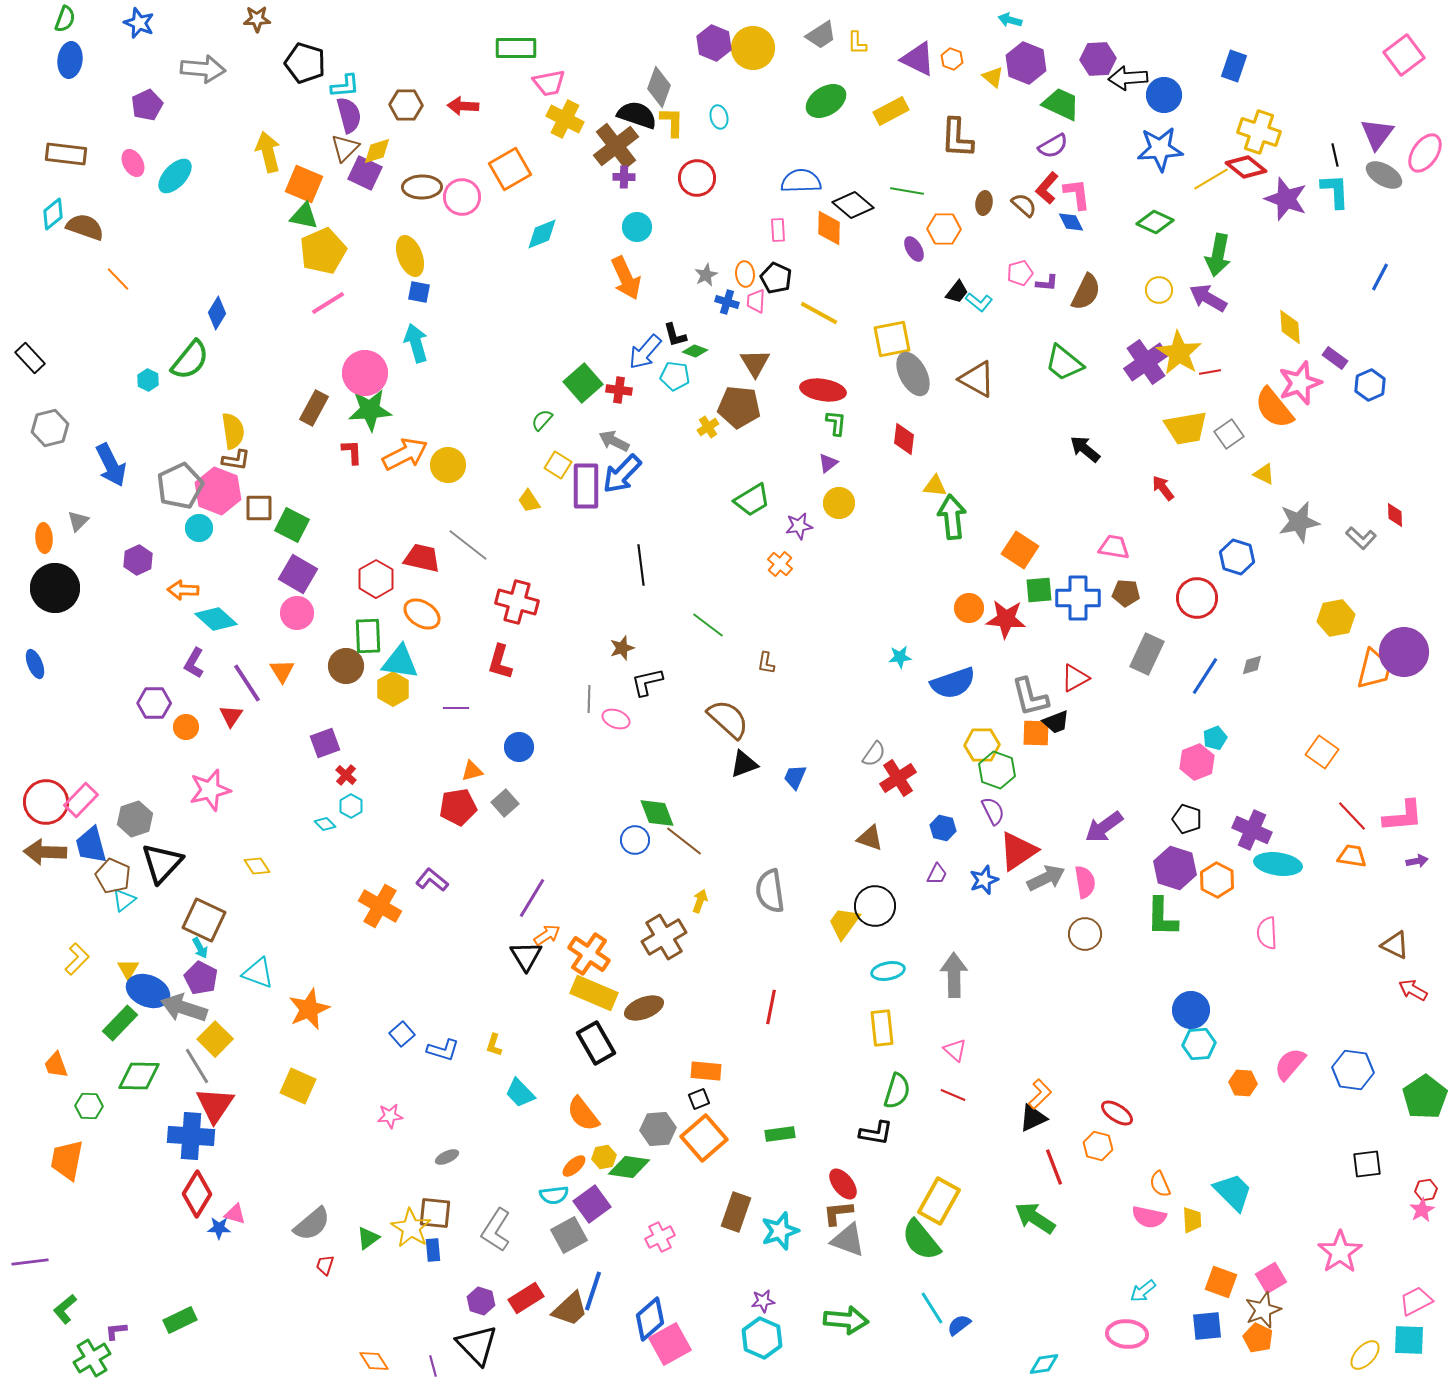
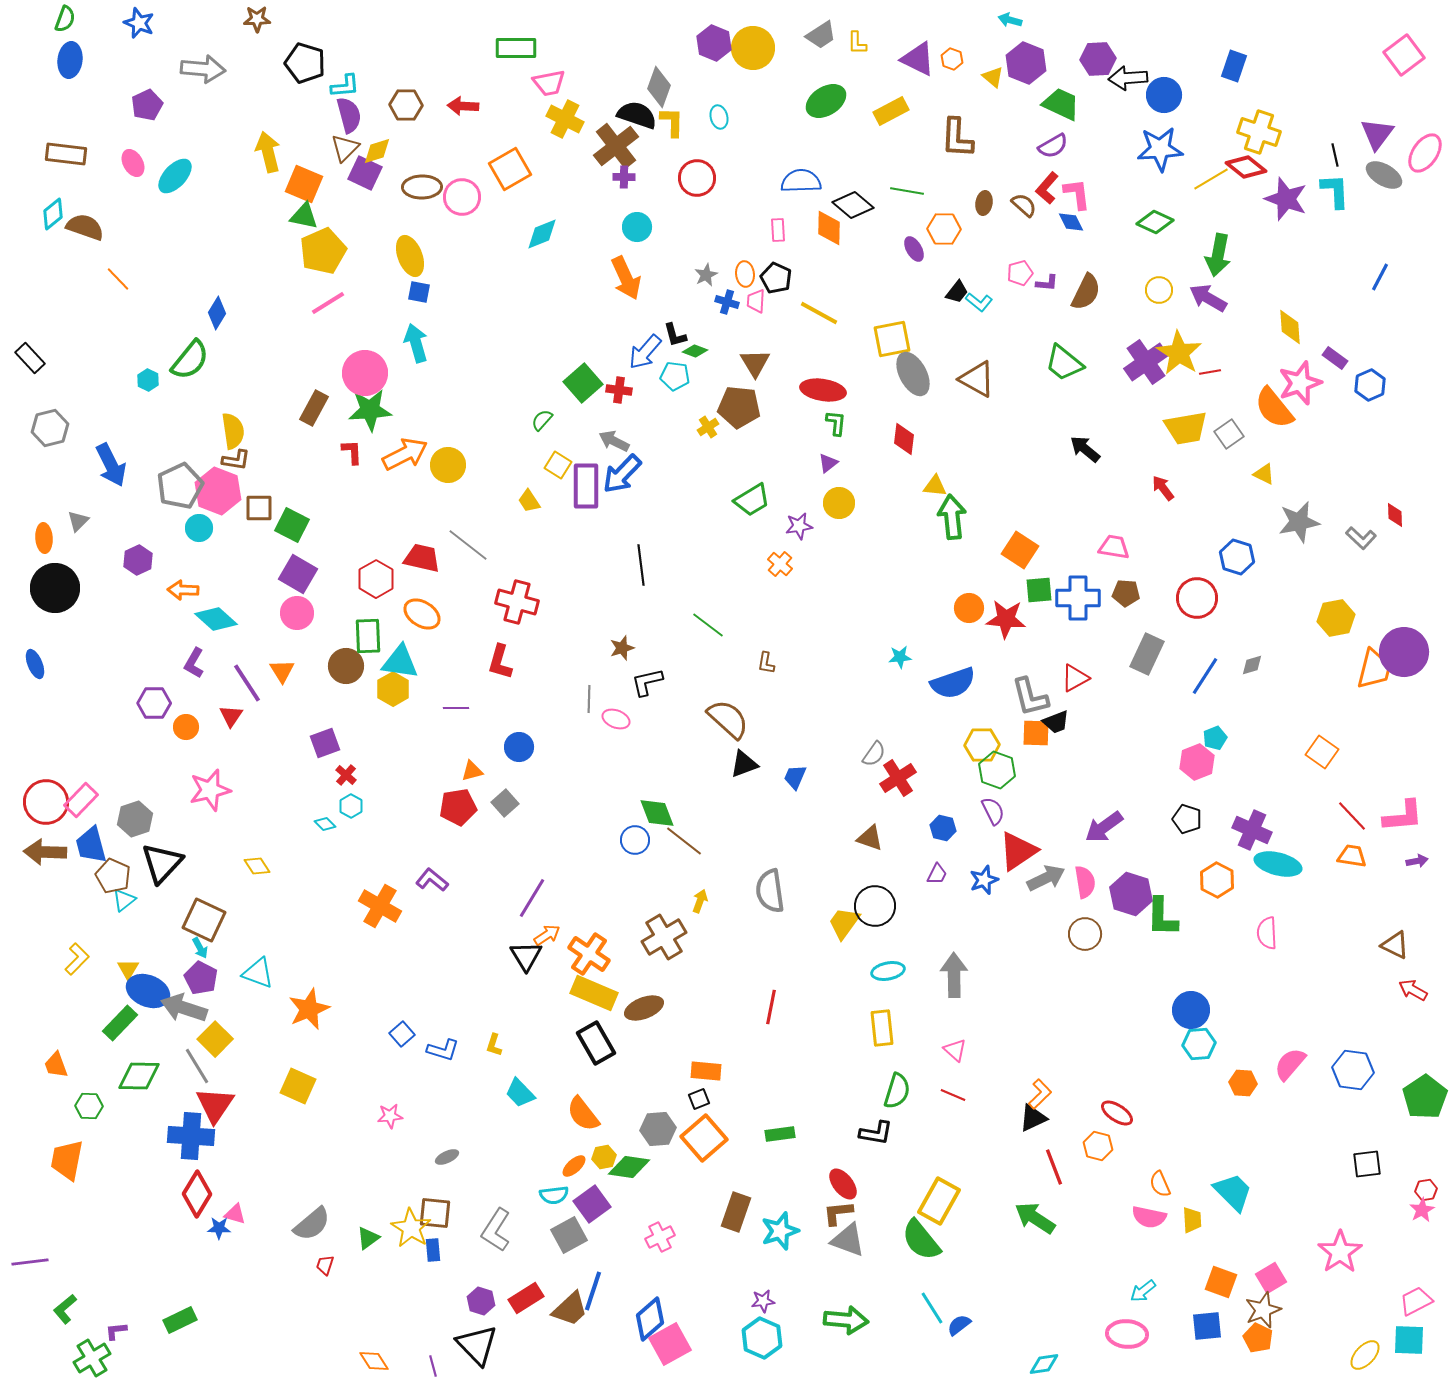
cyan ellipse at (1278, 864): rotated 6 degrees clockwise
purple hexagon at (1175, 868): moved 44 px left, 26 px down
